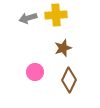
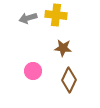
yellow cross: rotated 10 degrees clockwise
brown star: rotated 24 degrees clockwise
pink circle: moved 2 px left, 1 px up
